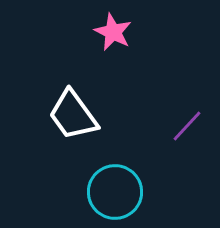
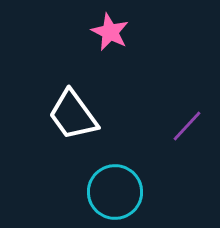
pink star: moved 3 px left
